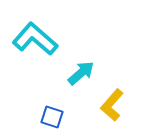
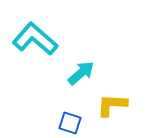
yellow L-shape: rotated 52 degrees clockwise
blue square: moved 18 px right, 6 px down
